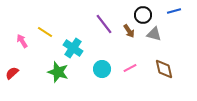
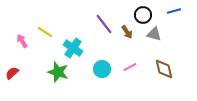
brown arrow: moved 2 px left, 1 px down
pink line: moved 1 px up
